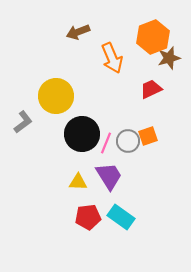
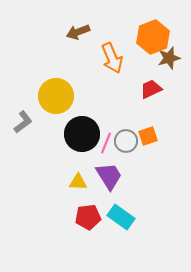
gray circle: moved 2 px left
